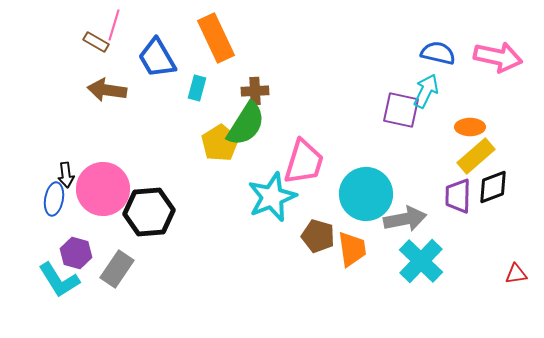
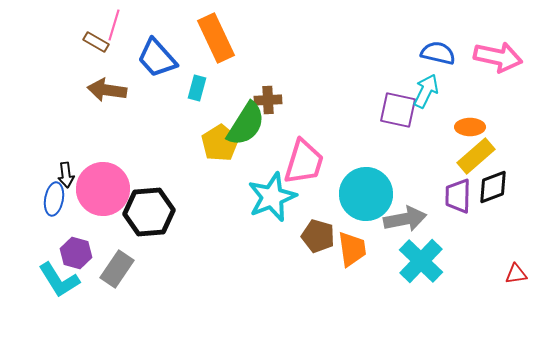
blue trapezoid: rotated 12 degrees counterclockwise
brown cross: moved 13 px right, 9 px down
purple square: moved 3 px left
